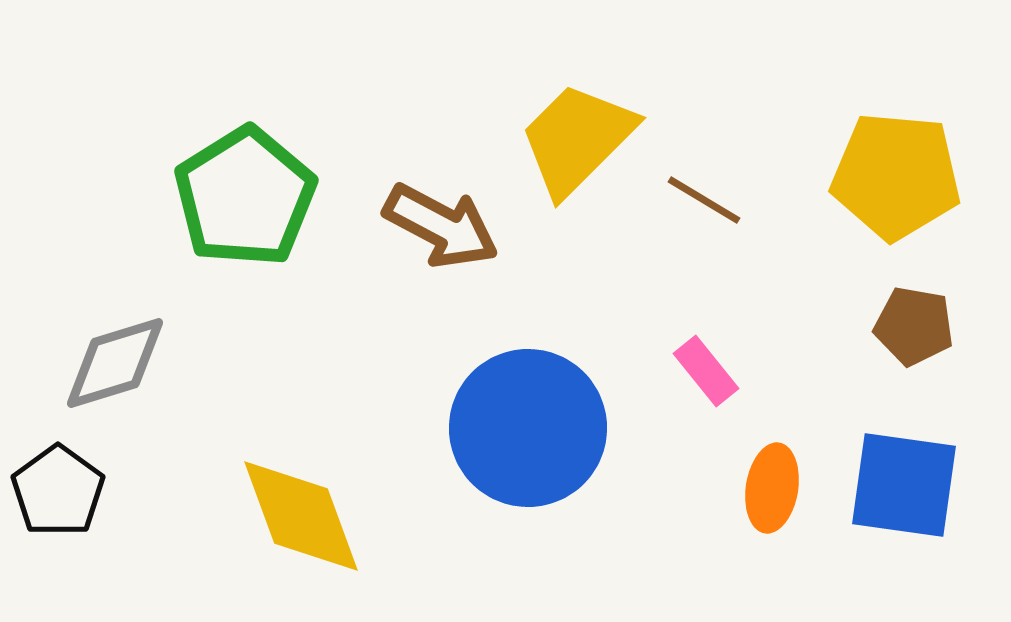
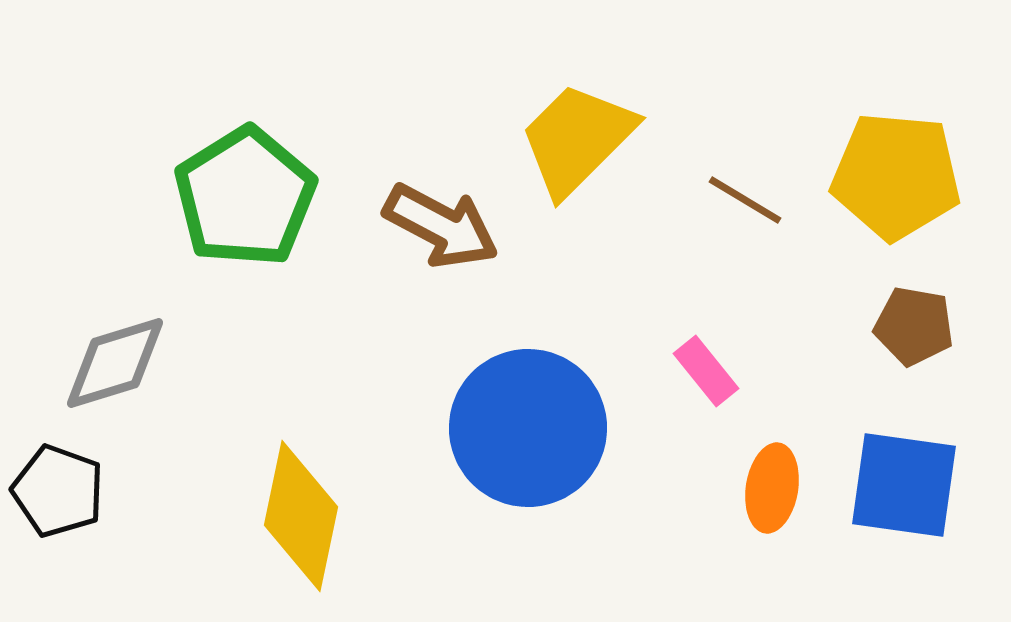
brown line: moved 41 px right
black pentagon: rotated 16 degrees counterclockwise
yellow diamond: rotated 32 degrees clockwise
